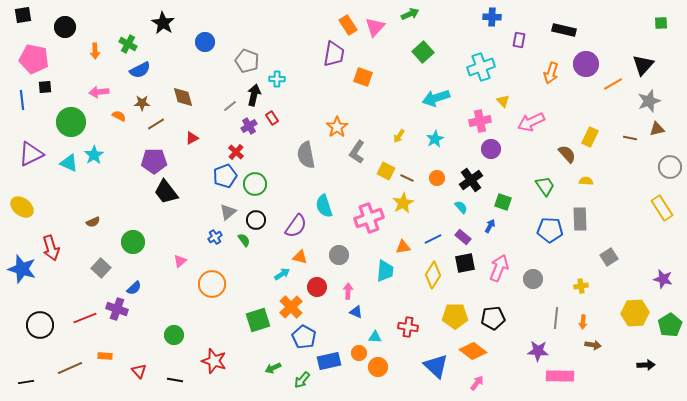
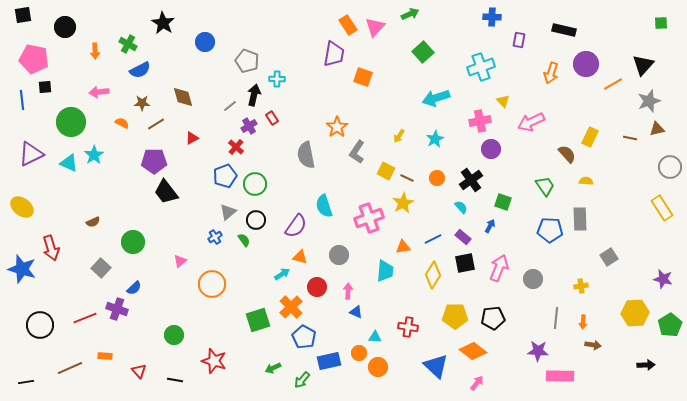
orange semicircle at (119, 116): moved 3 px right, 7 px down
red cross at (236, 152): moved 5 px up
